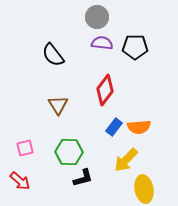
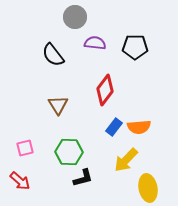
gray circle: moved 22 px left
purple semicircle: moved 7 px left
yellow ellipse: moved 4 px right, 1 px up
